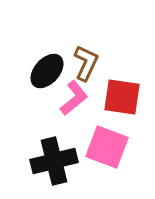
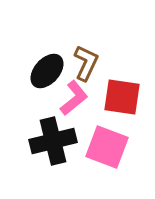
black cross: moved 1 px left, 20 px up
